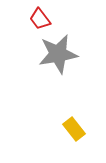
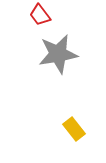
red trapezoid: moved 4 px up
